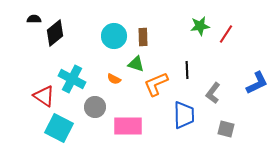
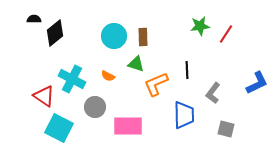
orange semicircle: moved 6 px left, 3 px up
